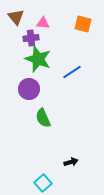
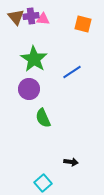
pink triangle: moved 4 px up
purple cross: moved 22 px up
green star: moved 4 px left; rotated 12 degrees clockwise
black arrow: rotated 24 degrees clockwise
